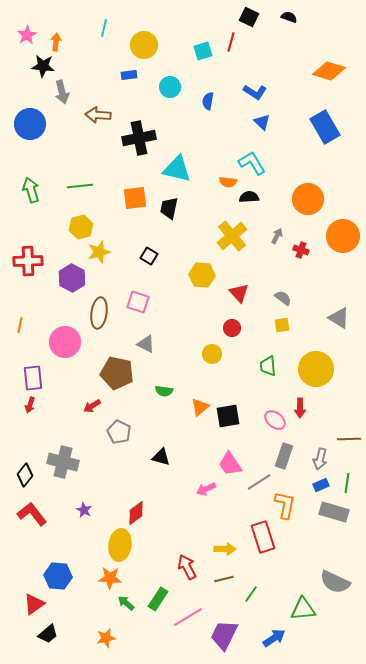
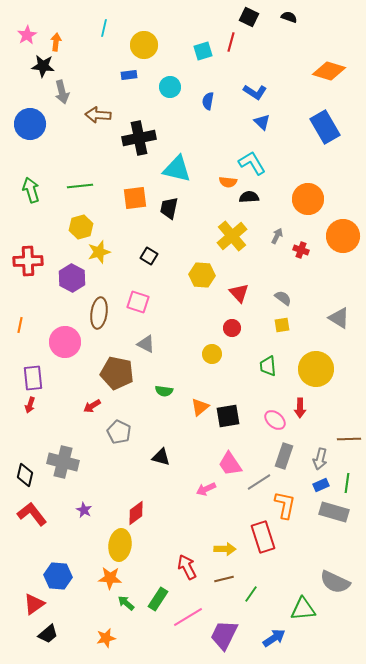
black diamond at (25, 475): rotated 25 degrees counterclockwise
